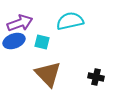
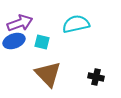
cyan semicircle: moved 6 px right, 3 px down
